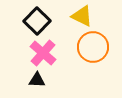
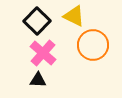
yellow triangle: moved 8 px left
orange circle: moved 2 px up
black triangle: moved 1 px right
